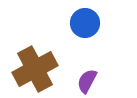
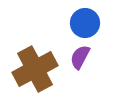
purple semicircle: moved 7 px left, 24 px up
